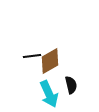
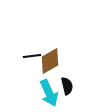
black semicircle: moved 4 px left, 1 px down
cyan arrow: moved 1 px up
